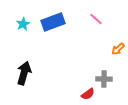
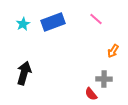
orange arrow: moved 5 px left, 2 px down; rotated 16 degrees counterclockwise
red semicircle: moved 3 px right; rotated 88 degrees clockwise
